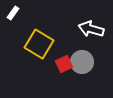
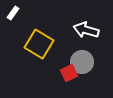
white arrow: moved 5 px left, 1 px down
red square: moved 5 px right, 9 px down
